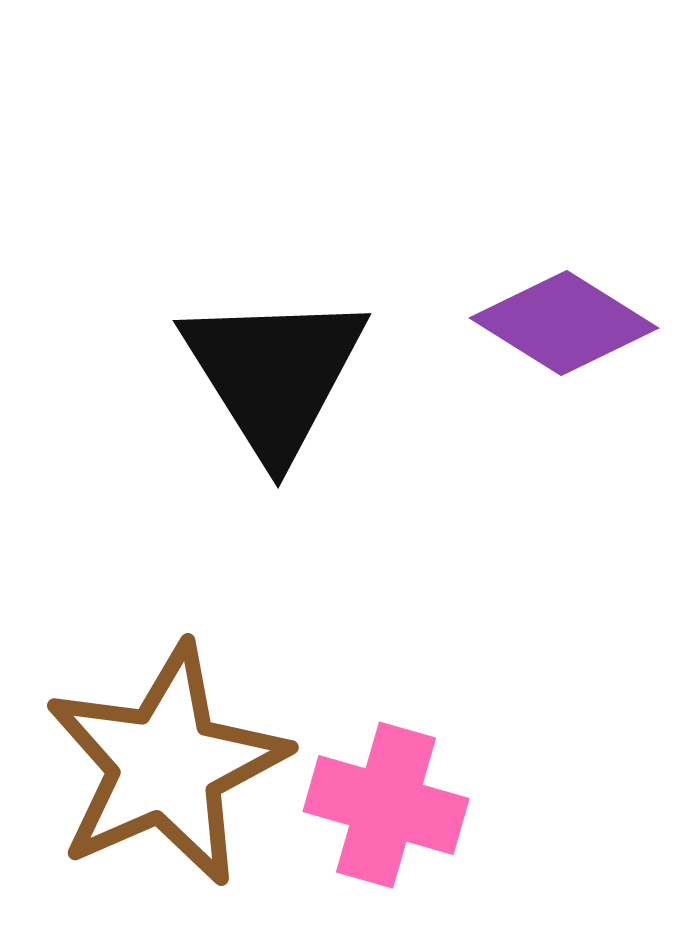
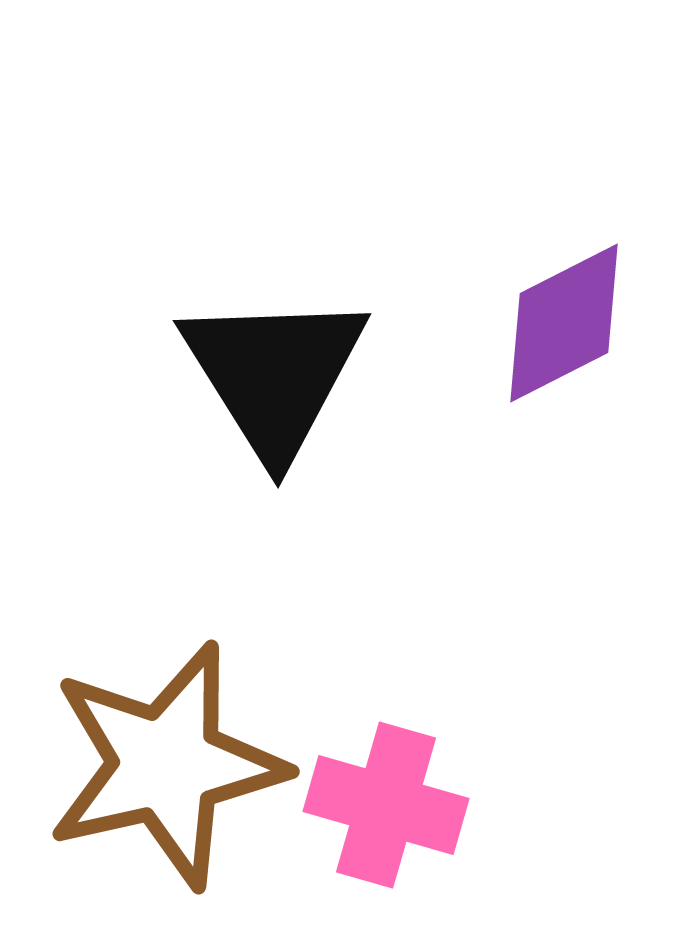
purple diamond: rotated 59 degrees counterclockwise
brown star: rotated 11 degrees clockwise
